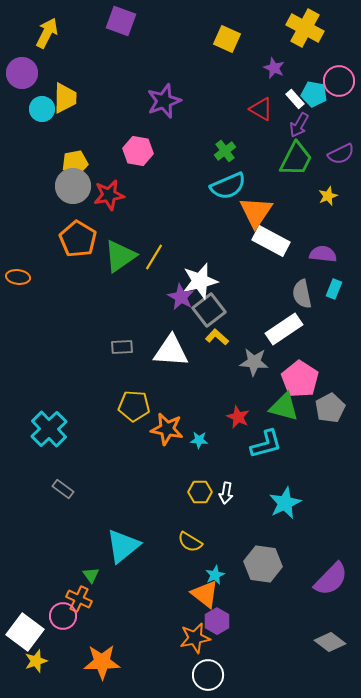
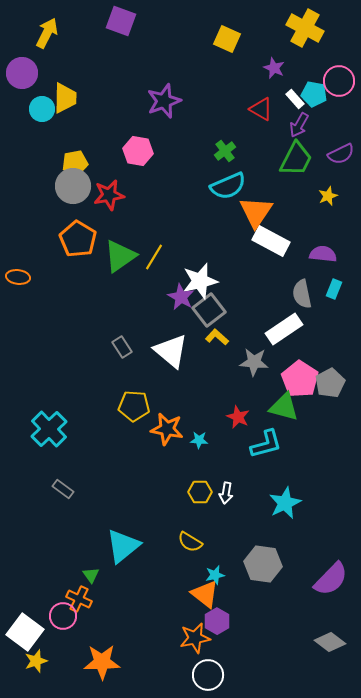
gray rectangle at (122, 347): rotated 60 degrees clockwise
white triangle at (171, 351): rotated 36 degrees clockwise
gray pentagon at (330, 408): moved 25 px up
cyan star at (215, 575): rotated 12 degrees clockwise
